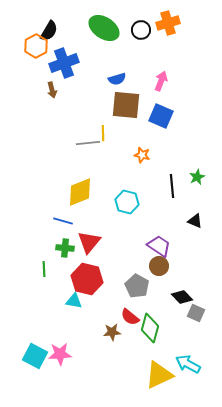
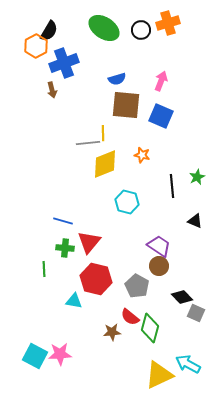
yellow diamond: moved 25 px right, 28 px up
red hexagon: moved 9 px right
